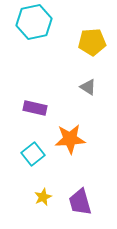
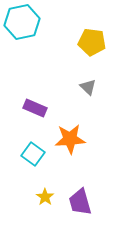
cyan hexagon: moved 12 px left
yellow pentagon: rotated 12 degrees clockwise
gray triangle: rotated 12 degrees clockwise
purple rectangle: rotated 10 degrees clockwise
cyan square: rotated 15 degrees counterclockwise
yellow star: moved 2 px right; rotated 12 degrees counterclockwise
